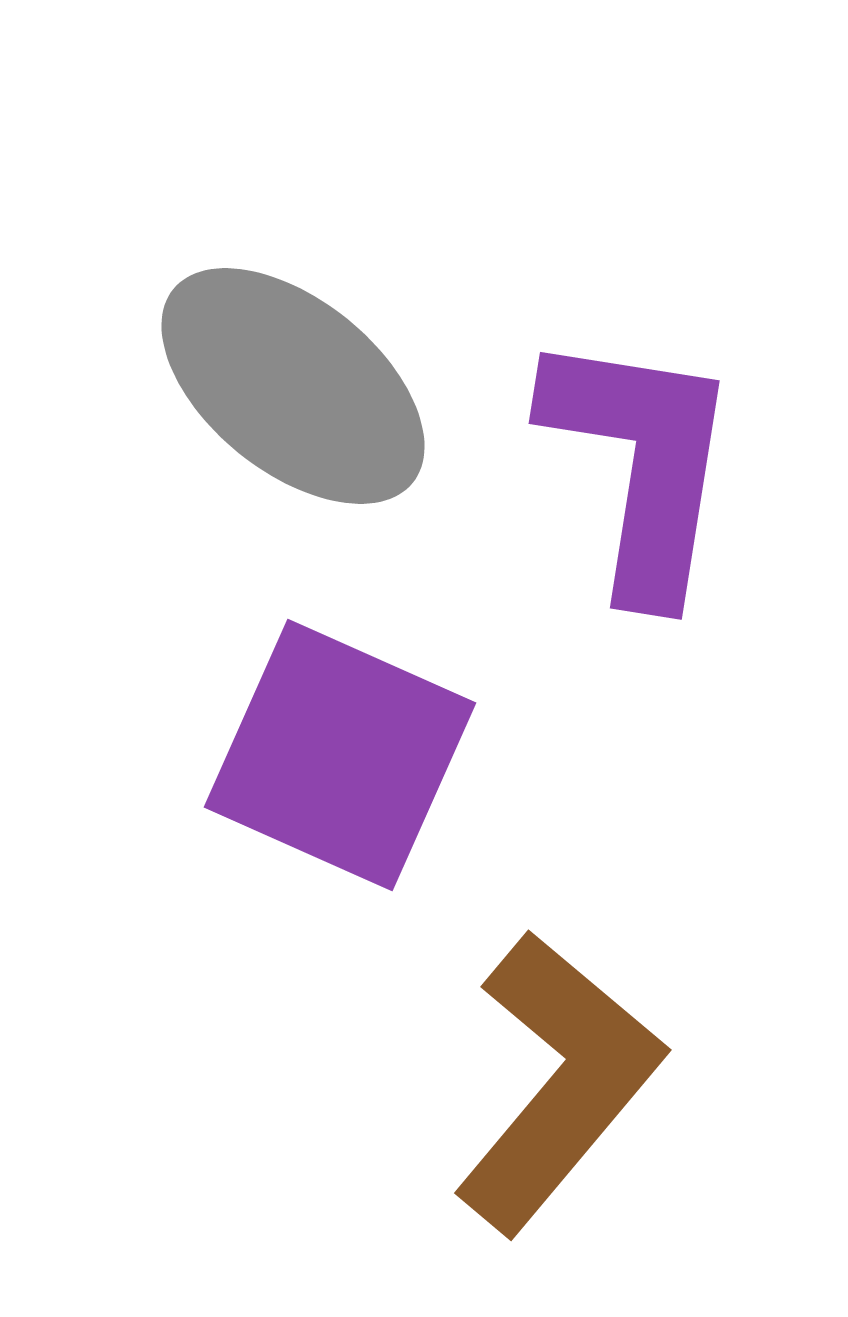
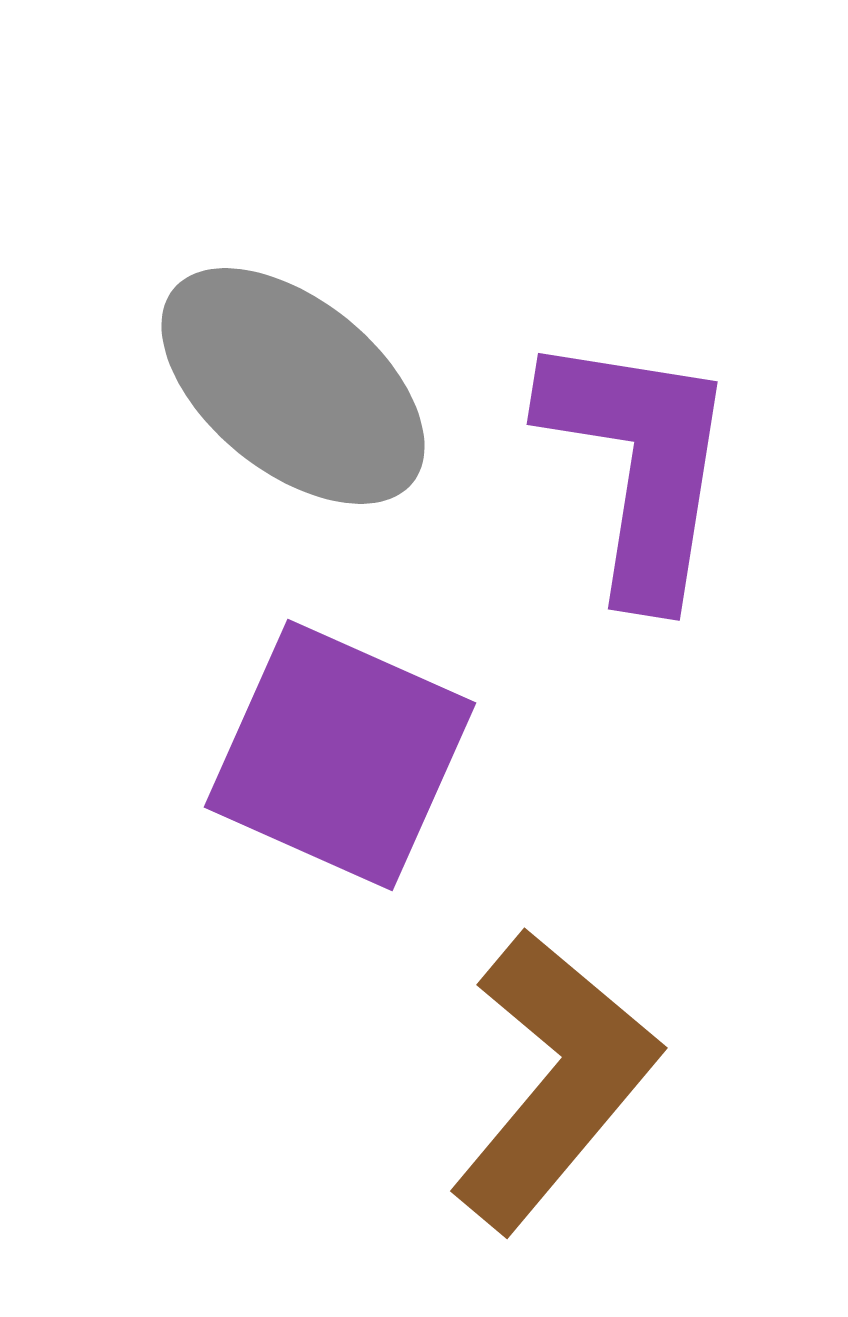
purple L-shape: moved 2 px left, 1 px down
brown L-shape: moved 4 px left, 2 px up
